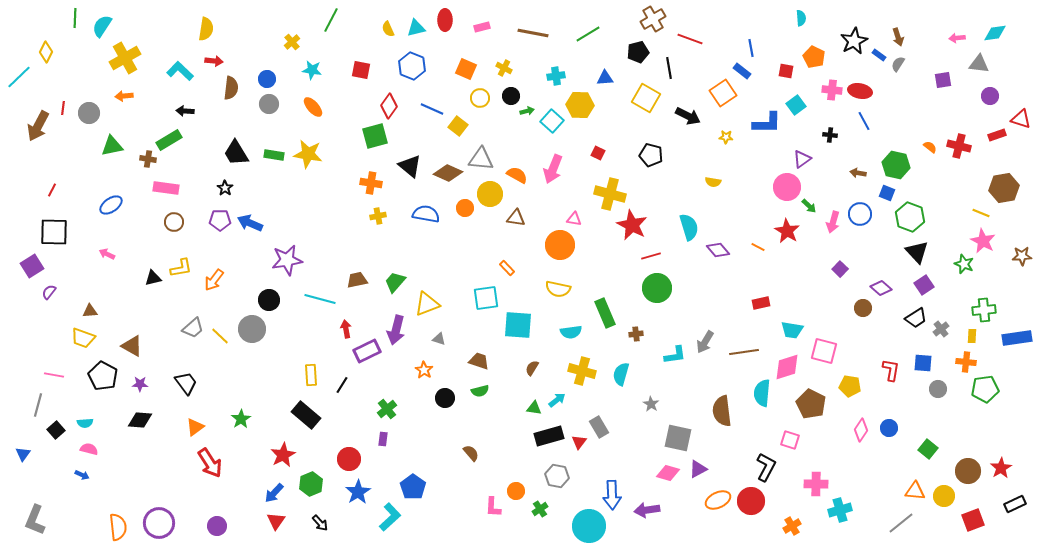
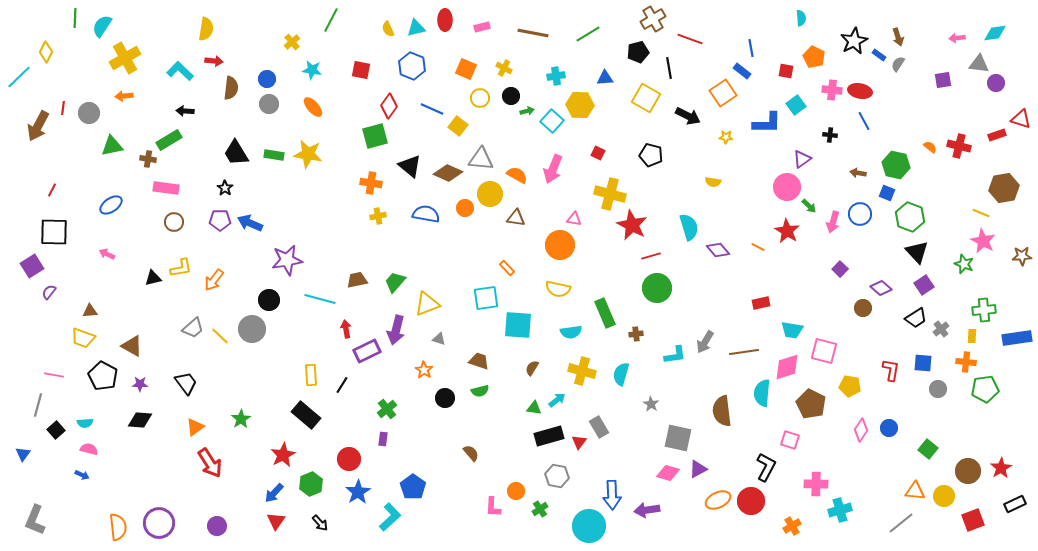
purple circle at (990, 96): moved 6 px right, 13 px up
